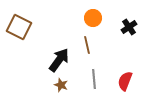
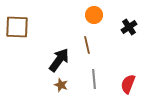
orange circle: moved 1 px right, 3 px up
brown square: moved 2 px left; rotated 25 degrees counterclockwise
red semicircle: moved 3 px right, 3 px down
